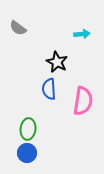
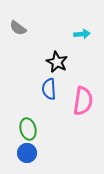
green ellipse: rotated 20 degrees counterclockwise
